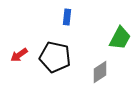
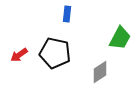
blue rectangle: moved 3 px up
black pentagon: moved 4 px up
